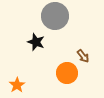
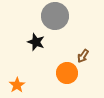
brown arrow: rotated 72 degrees clockwise
